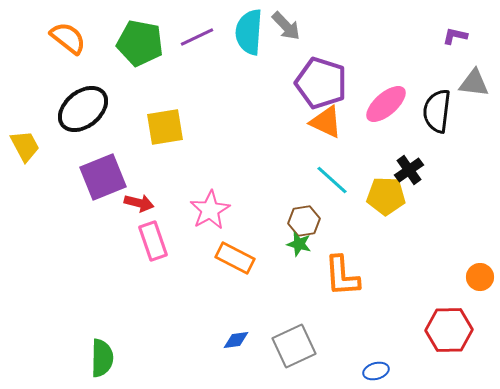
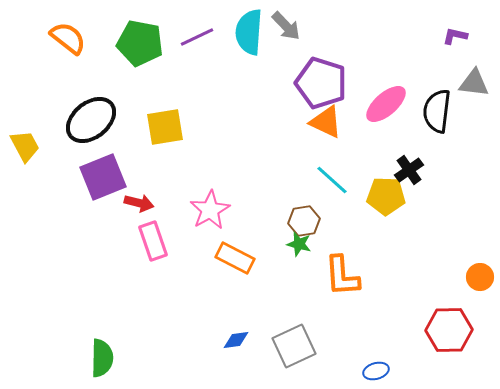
black ellipse: moved 8 px right, 11 px down
